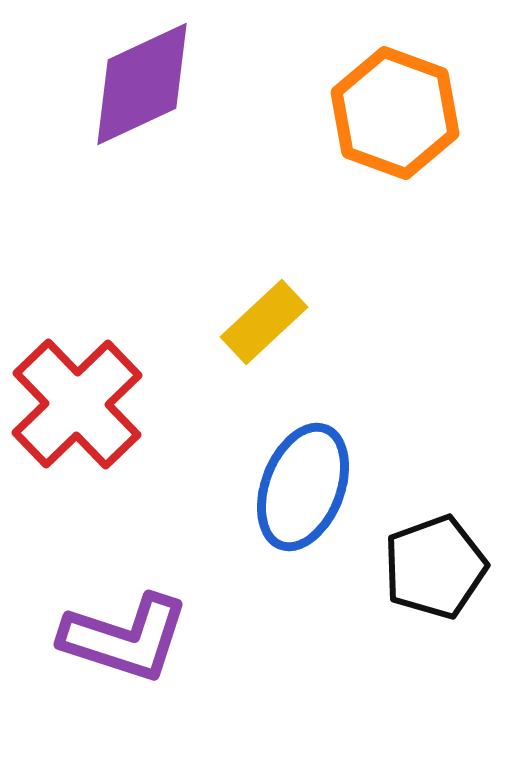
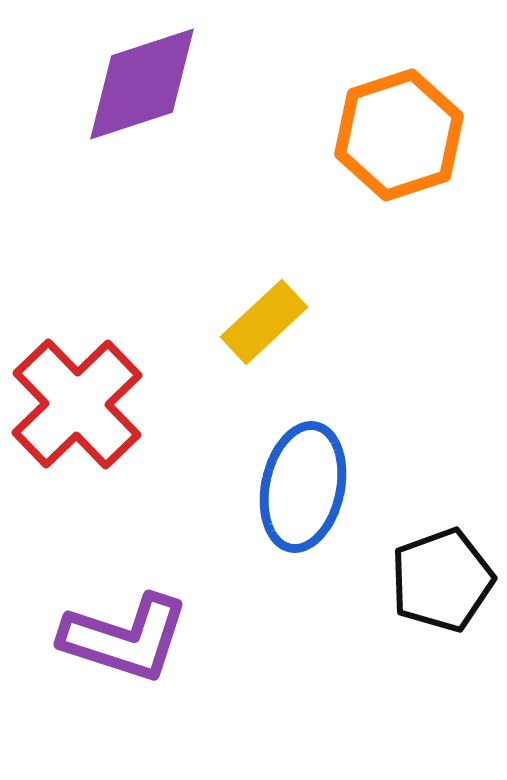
purple diamond: rotated 7 degrees clockwise
orange hexagon: moved 4 px right, 22 px down; rotated 22 degrees clockwise
blue ellipse: rotated 9 degrees counterclockwise
black pentagon: moved 7 px right, 13 px down
